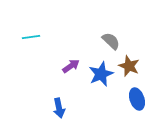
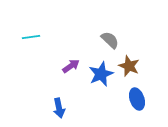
gray semicircle: moved 1 px left, 1 px up
